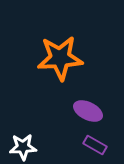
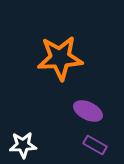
white star: moved 2 px up
